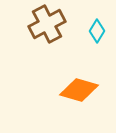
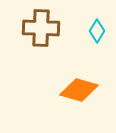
brown cross: moved 6 px left, 4 px down; rotated 30 degrees clockwise
